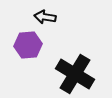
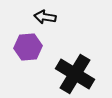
purple hexagon: moved 2 px down
